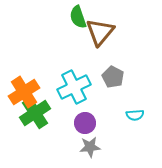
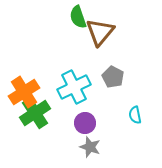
cyan semicircle: rotated 84 degrees clockwise
gray star: rotated 25 degrees clockwise
